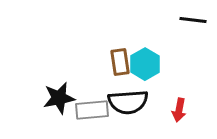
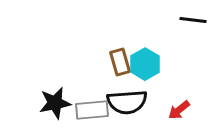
brown rectangle: rotated 8 degrees counterclockwise
black star: moved 4 px left, 5 px down
black semicircle: moved 1 px left
red arrow: rotated 40 degrees clockwise
